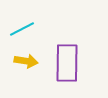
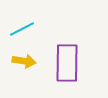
yellow arrow: moved 2 px left
